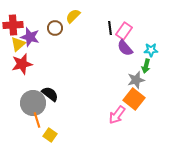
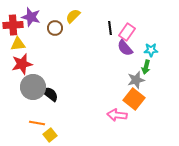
pink rectangle: moved 3 px right, 1 px down
purple star: moved 1 px right, 20 px up
yellow triangle: rotated 35 degrees clockwise
green arrow: moved 1 px down
gray circle: moved 16 px up
pink arrow: rotated 60 degrees clockwise
orange line: moved 3 px down; rotated 63 degrees counterclockwise
yellow square: rotated 16 degrees clockwise
